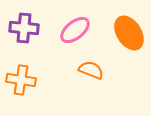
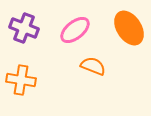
purple cross: rotated 16 degrees clockwise
orange ellipse: moved 5 px up
orange semicircle: moved 2 px right, 4 px up
